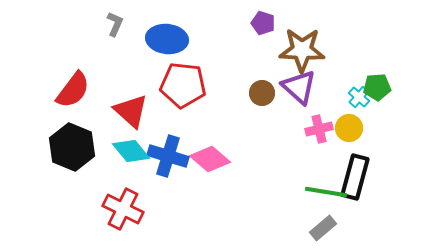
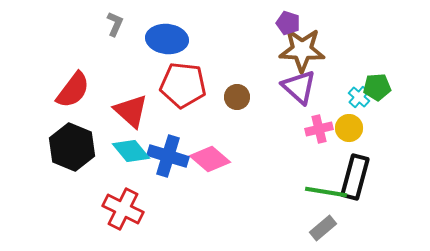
purple pentagon: moved 25 px right
brown circle: moved 25 px left, 4 px down
